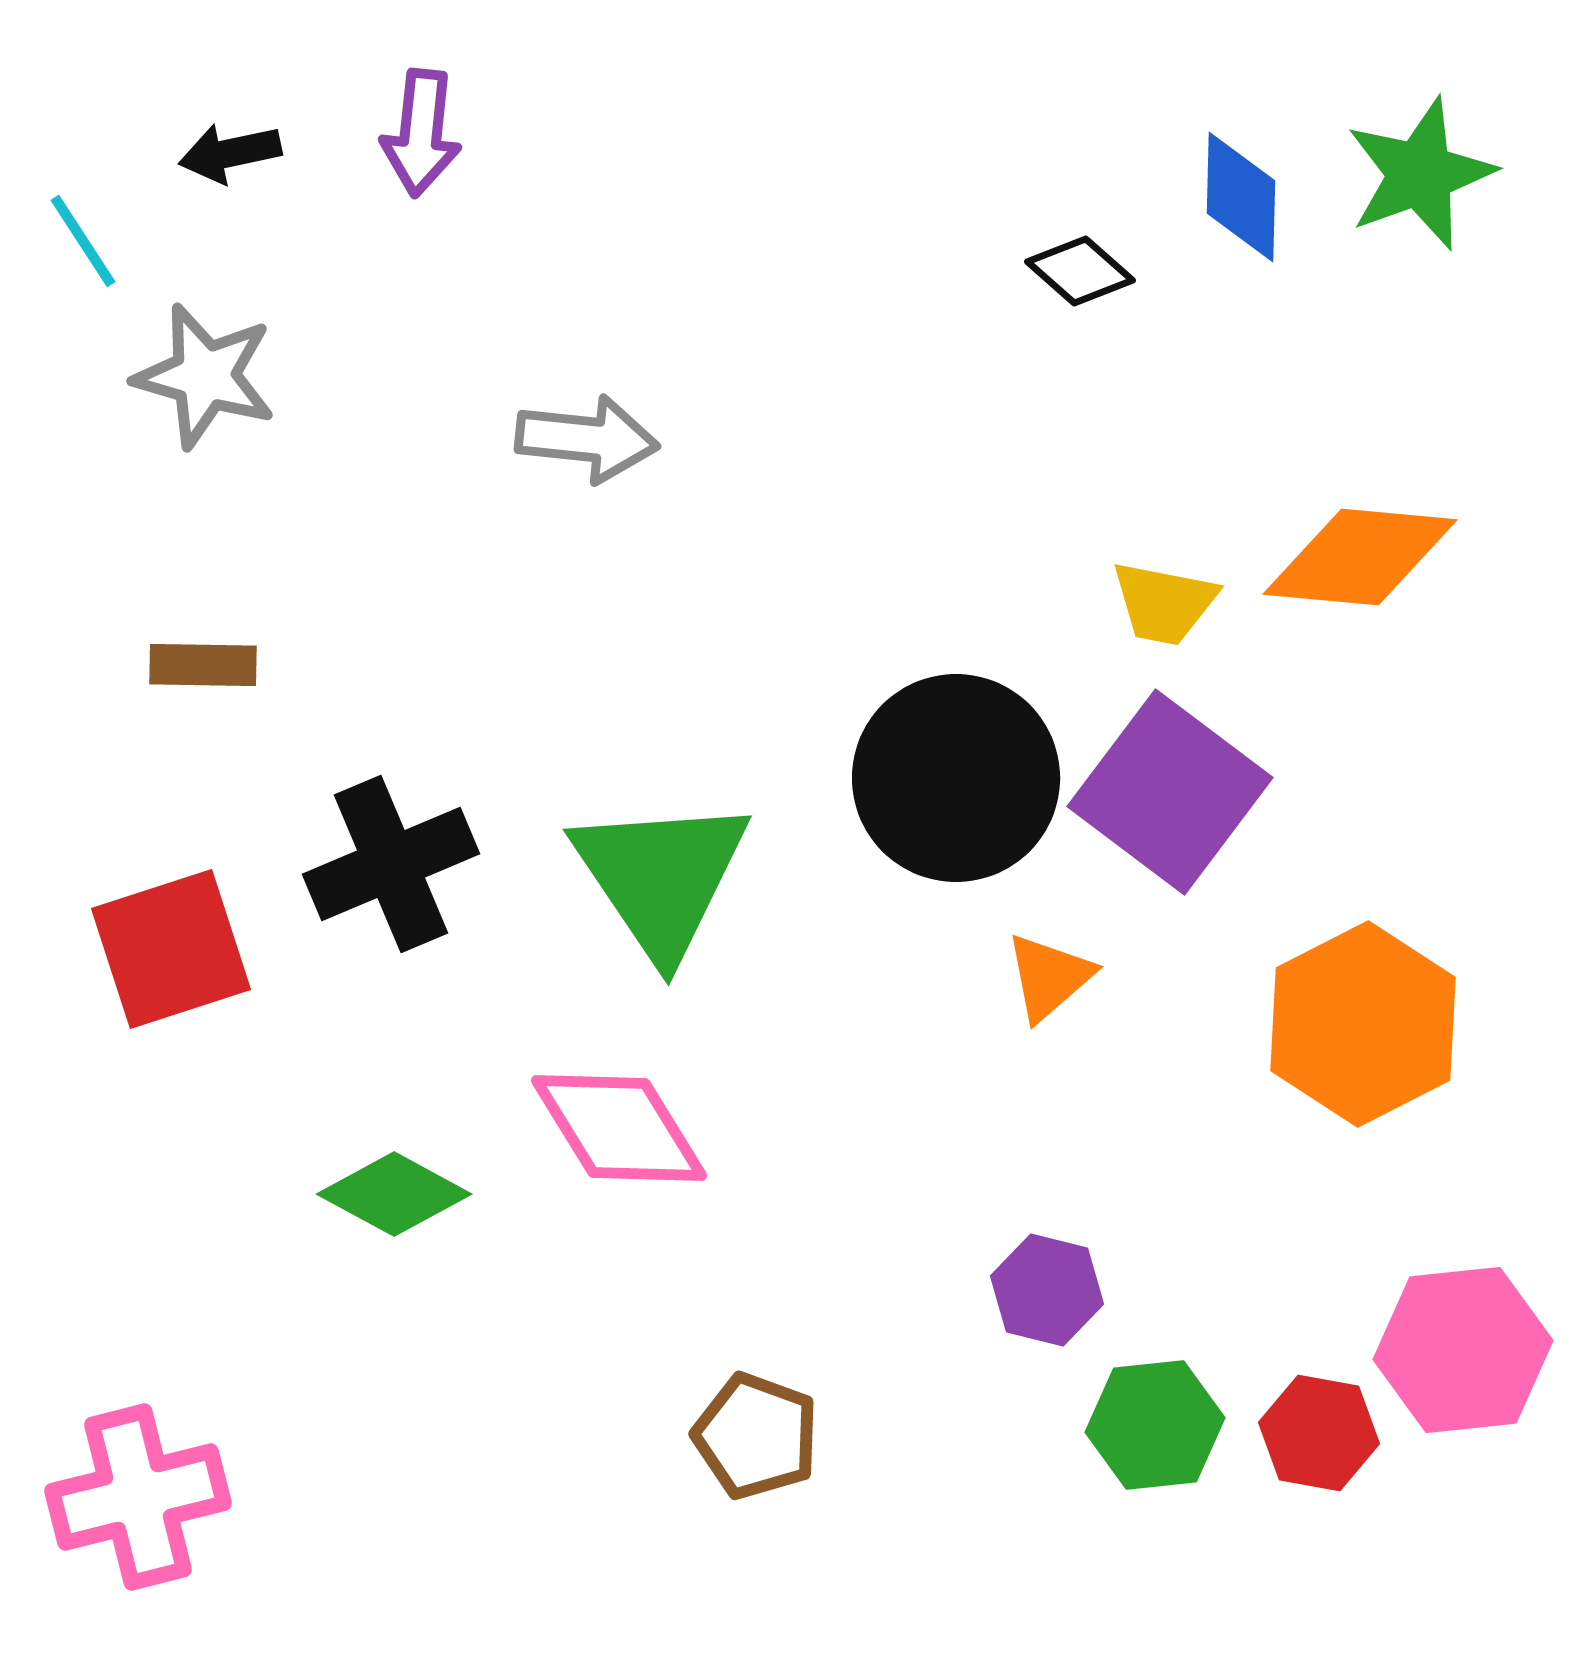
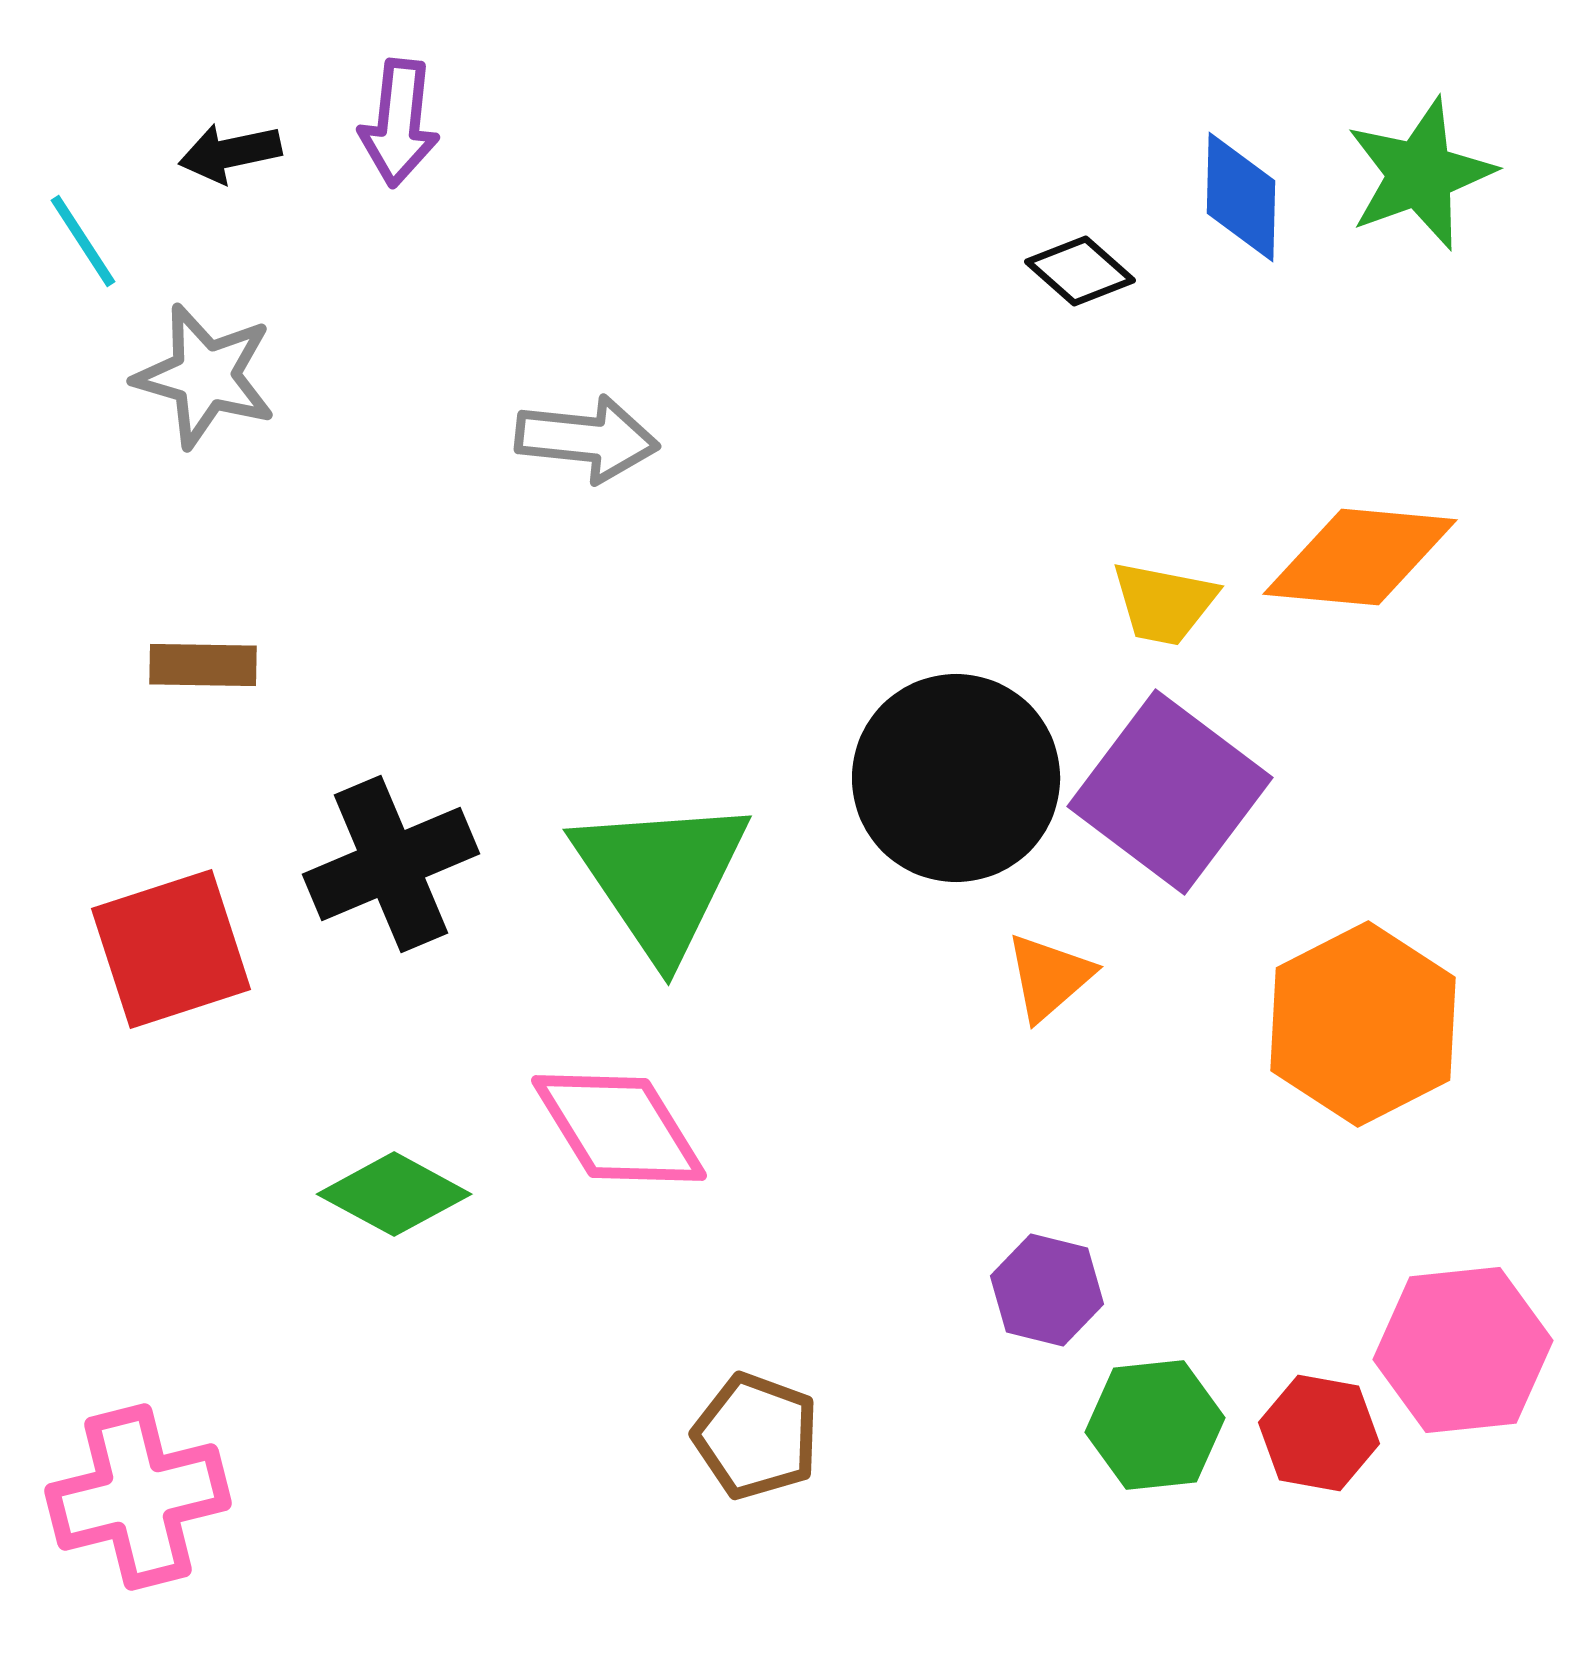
purple arrow: moved 22 px left, 10 px up
